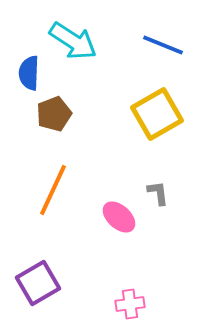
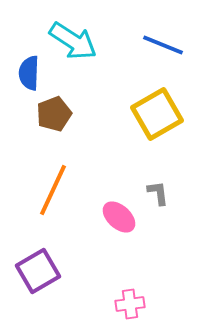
purple square: moved 12 px up
